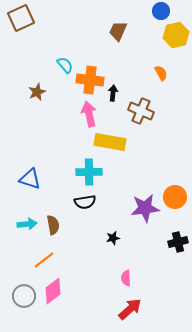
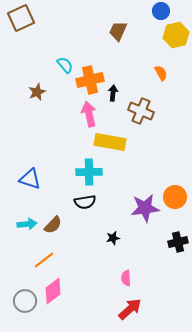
orange cross: rotated 20 degrees counterclockwise
brown semicircle: rotated 54 degrees clockwise
gray circle: moved 1 px right, 5 px down
